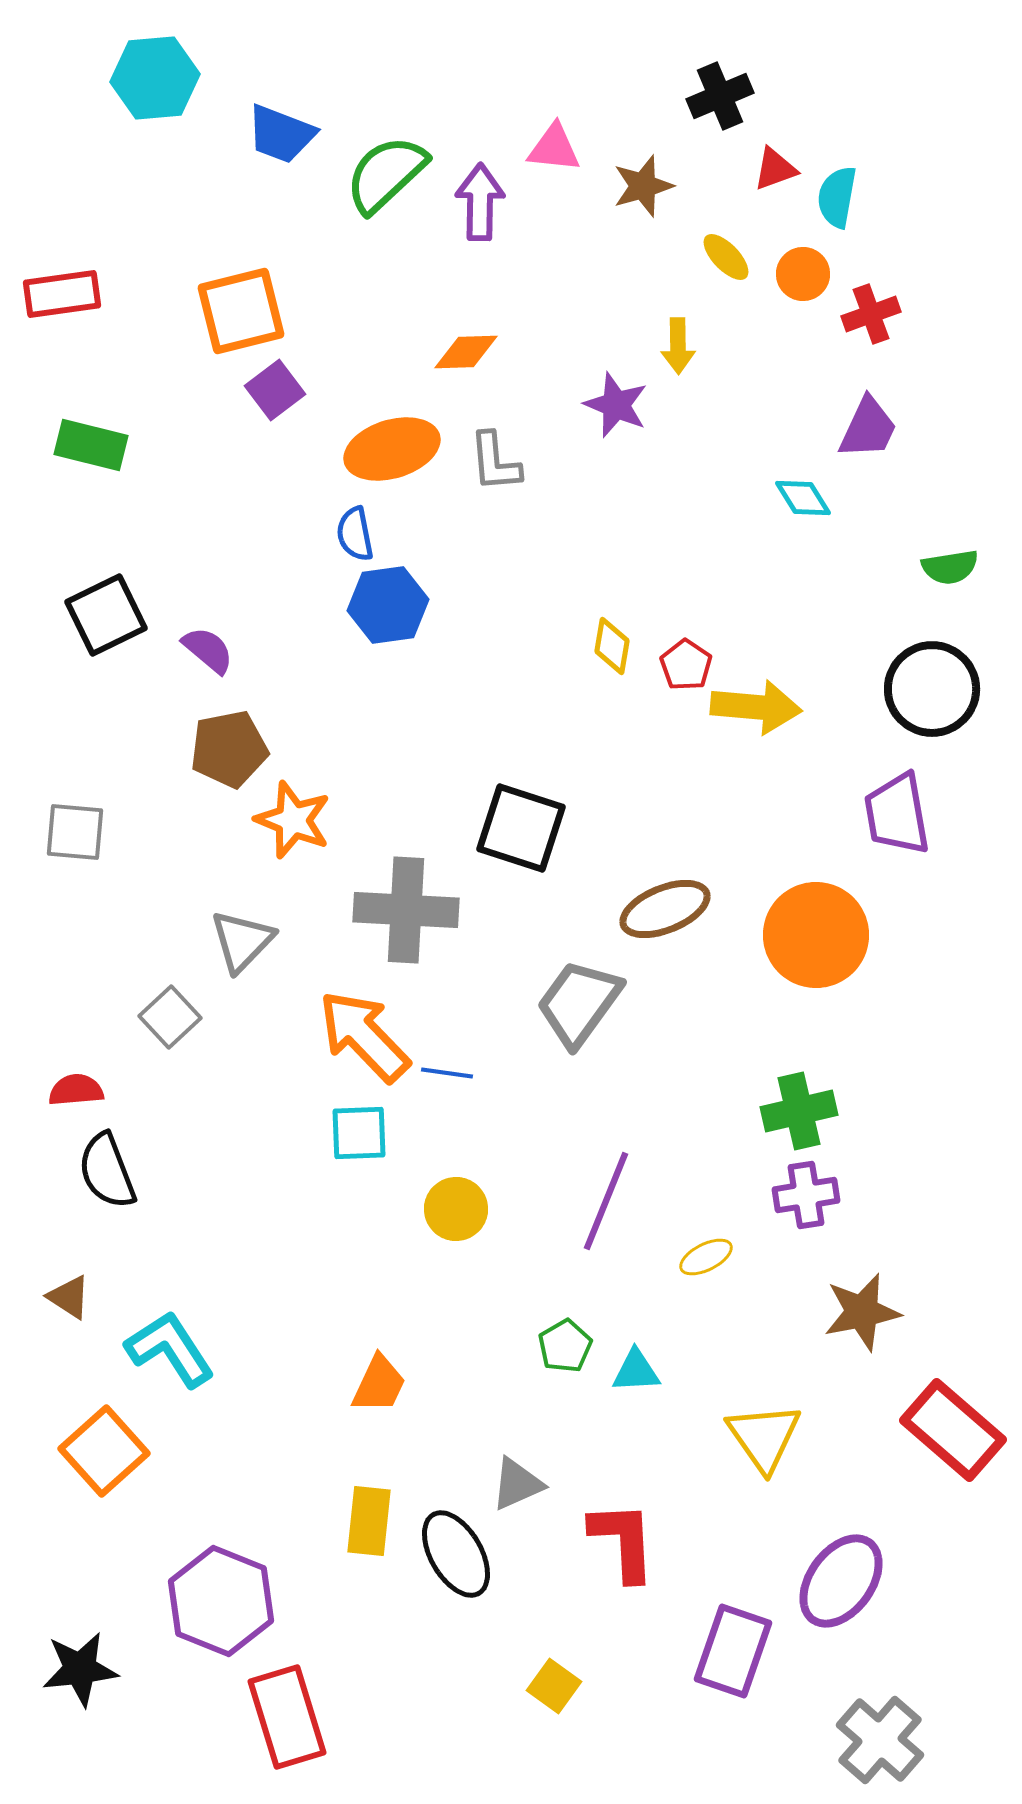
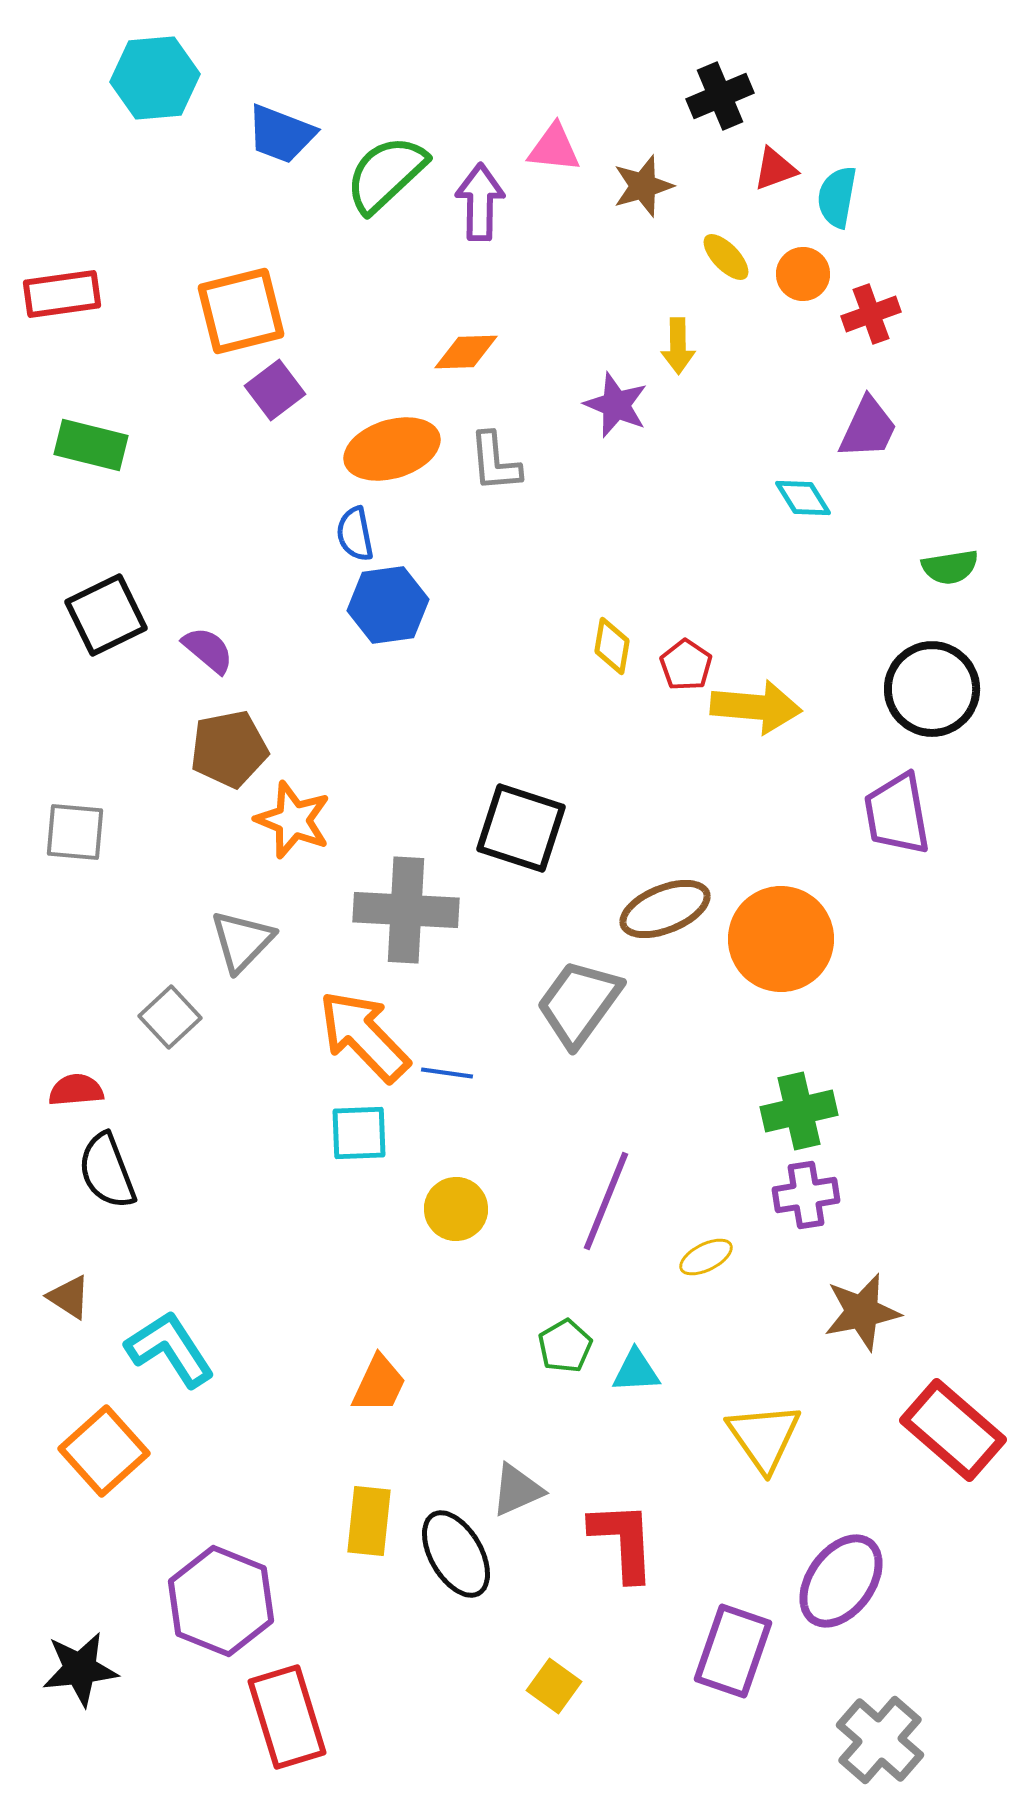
orange circle at (816, 935): moved 35 px left, 4 px down
gray triangle at (517, 1484): moved 6 px down
